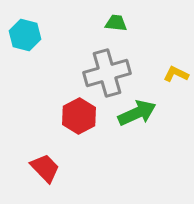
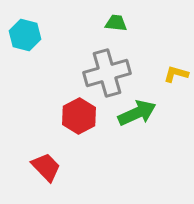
yellow L-shape: rotated 10 degrees counterclockwise
red trapezoid: moved 1 px right, 1 px up
